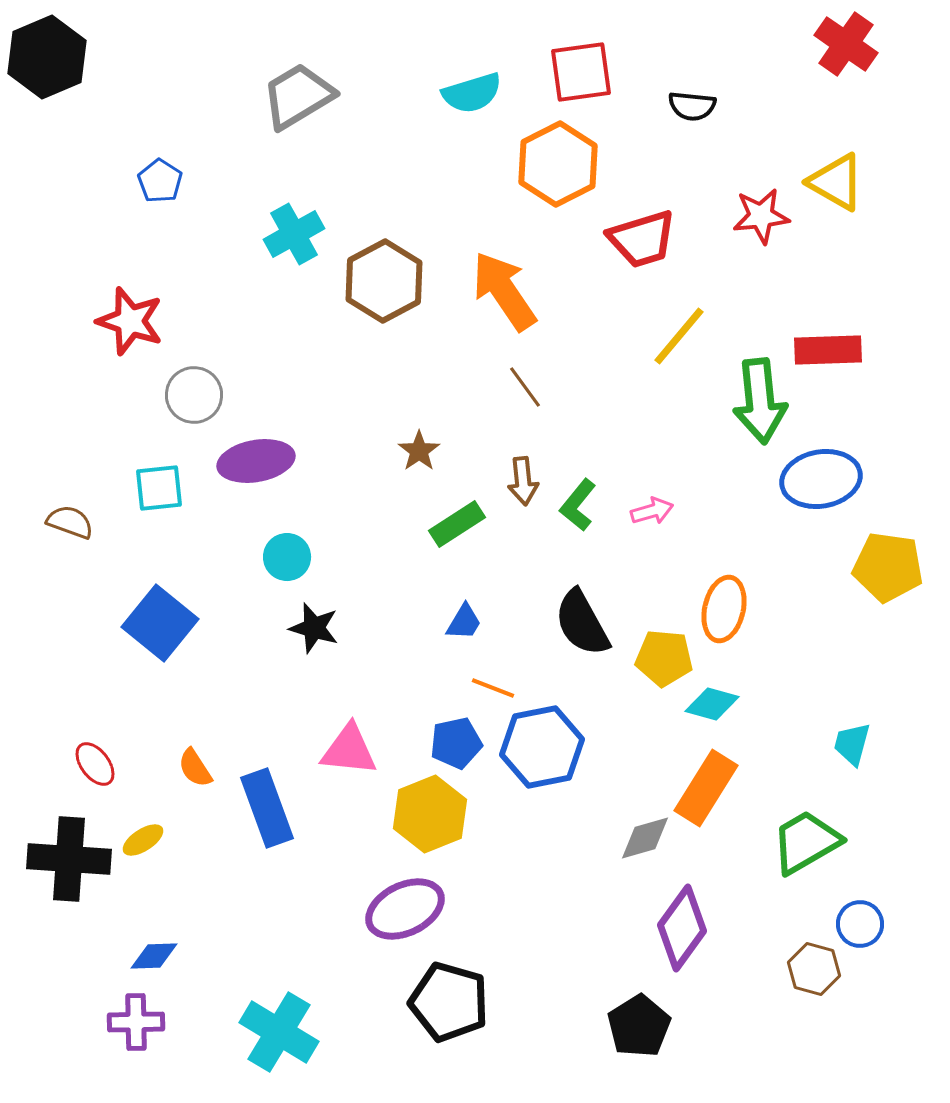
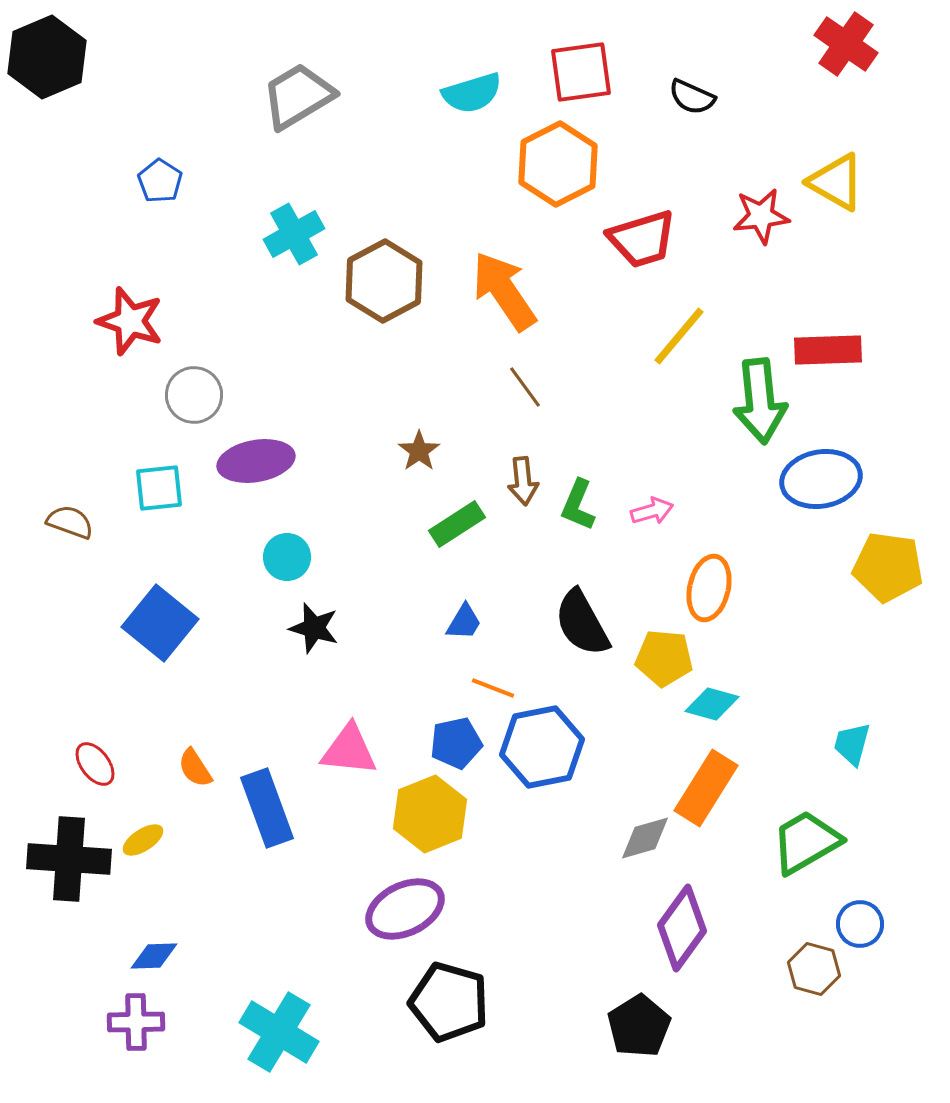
black semicircle at (692, 106): moved 9 px up; rotated 18 degrees clockwise
green L-shape at (578, 505): rotated 16 degrees counterclockwise
orange ellipse at (724, 609): moved 15 px left, 21 px up
